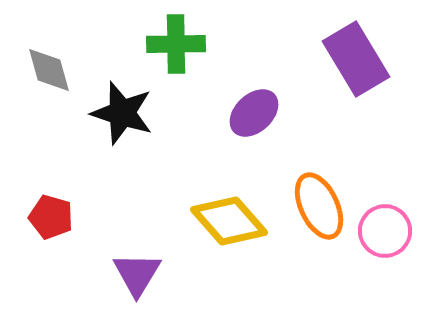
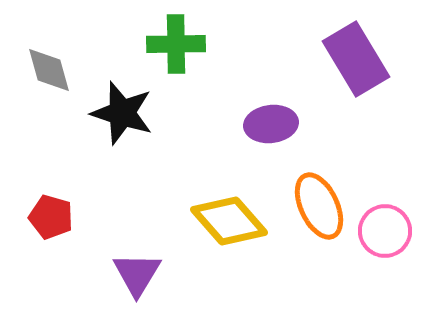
purple ellipse: moved 17 px right, 11 px down; rotated 36 degrees clockwise
